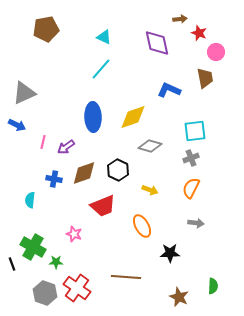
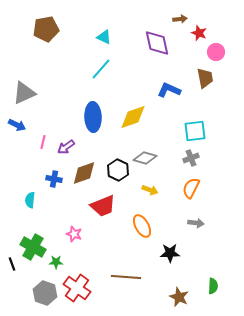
gray diamond: moved 5 px left, 12 px down
